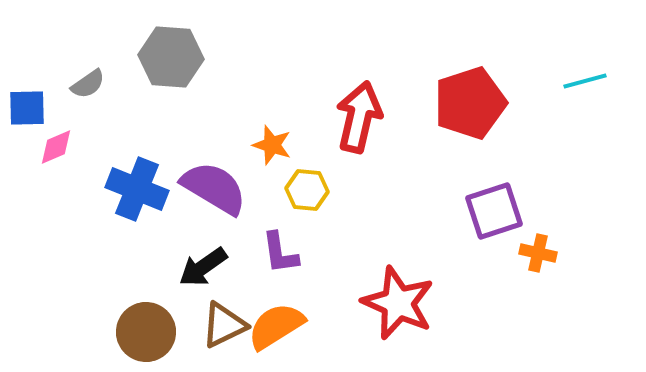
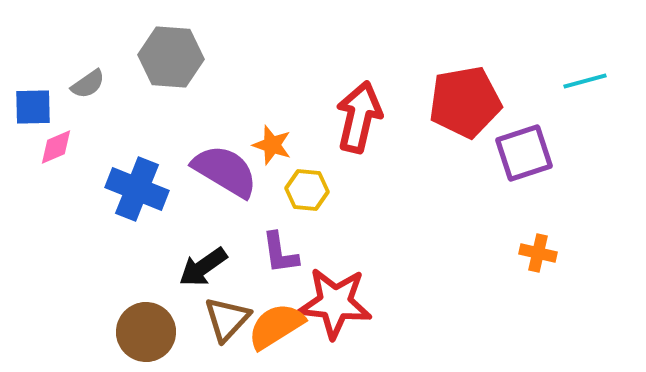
red pentagon: moved 5 px left, 1 px up; rotated 8 degrees clockwise
blue square: moved 6 px right, 1 px up
purple semicircle: moved 11 px right, 17 px up
purple square: moved 30 px right, 58 px up
red star: moved 63 px left; rotated 18 degrees counterclockwise
brown triangle: moved 3 px right, 6 px up; rotated 21 degrees counterclockwise
